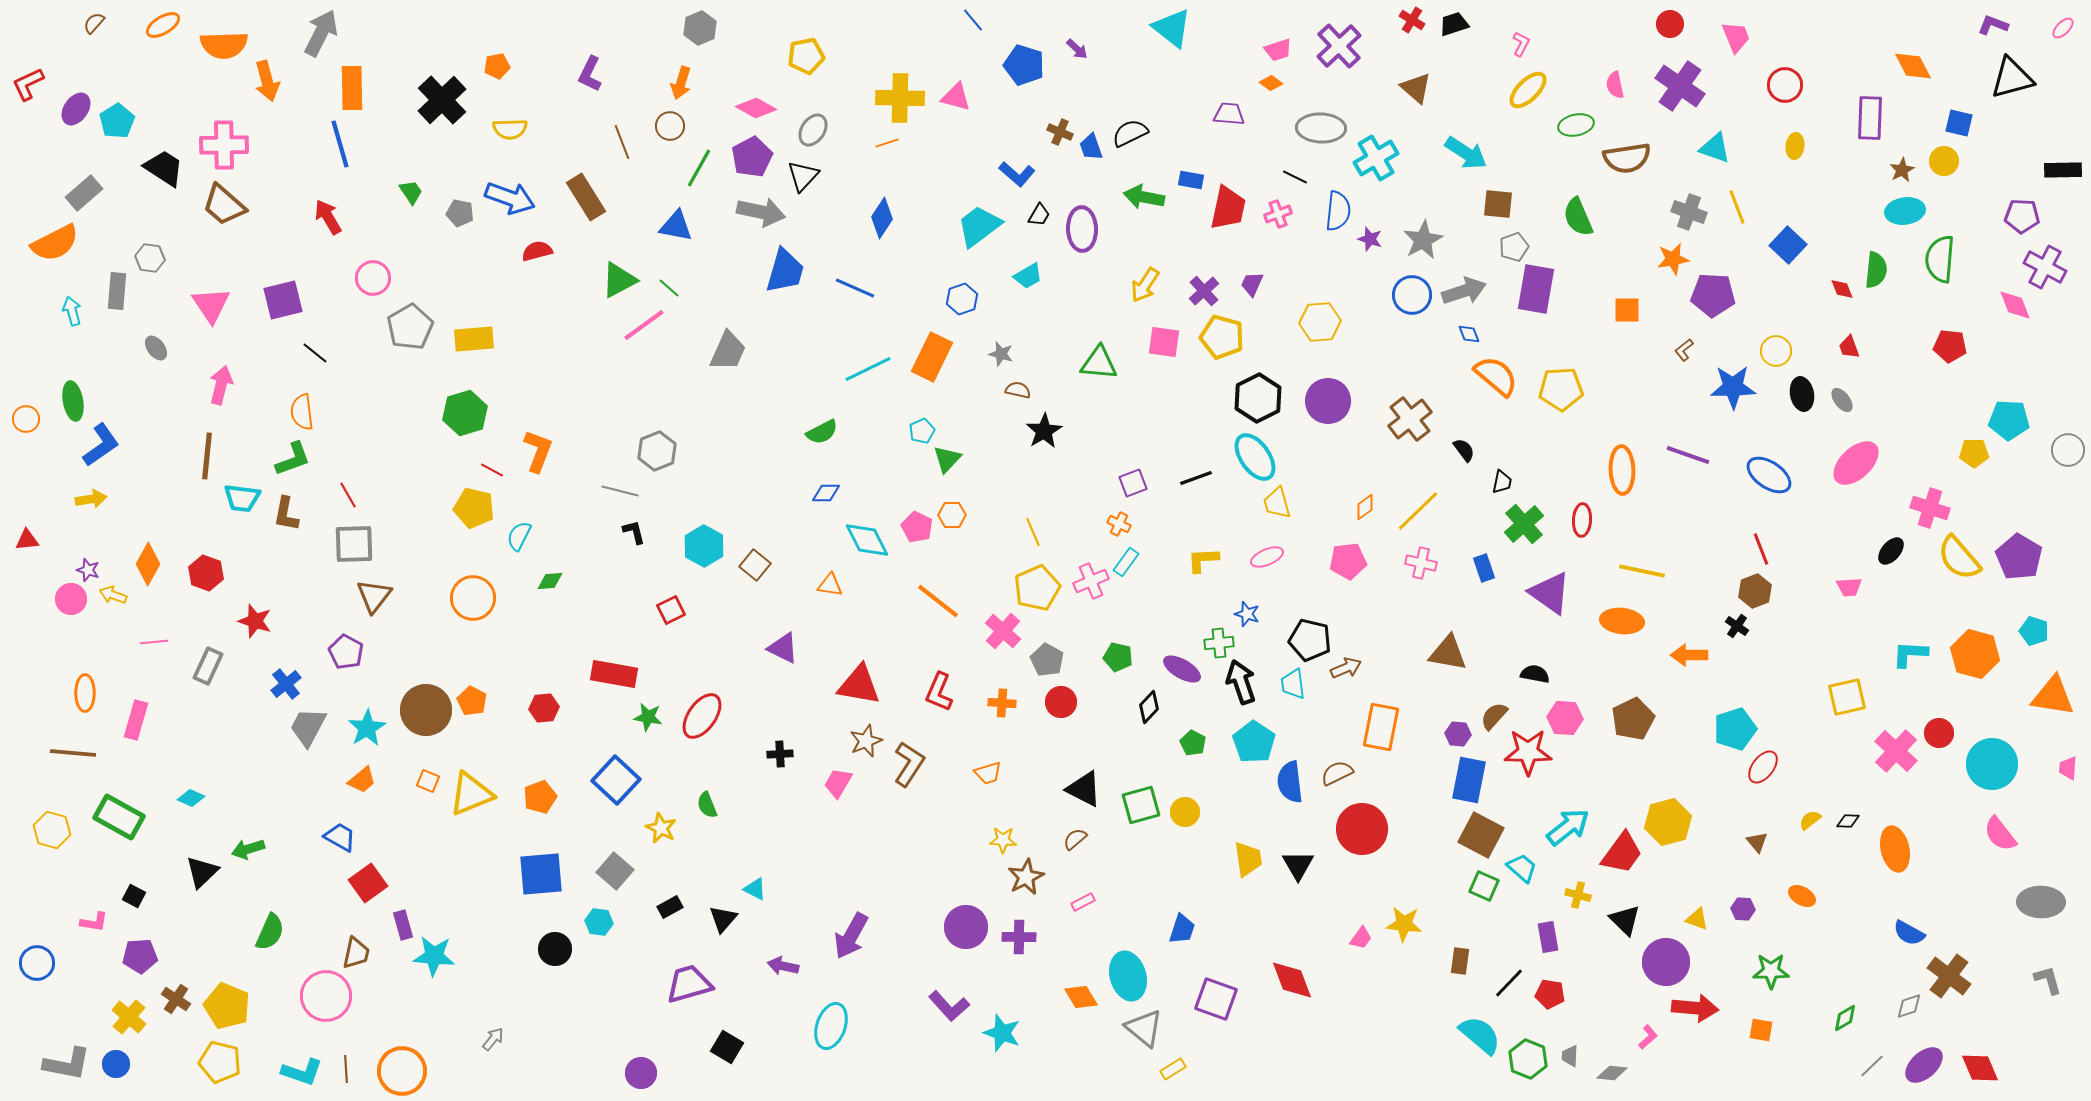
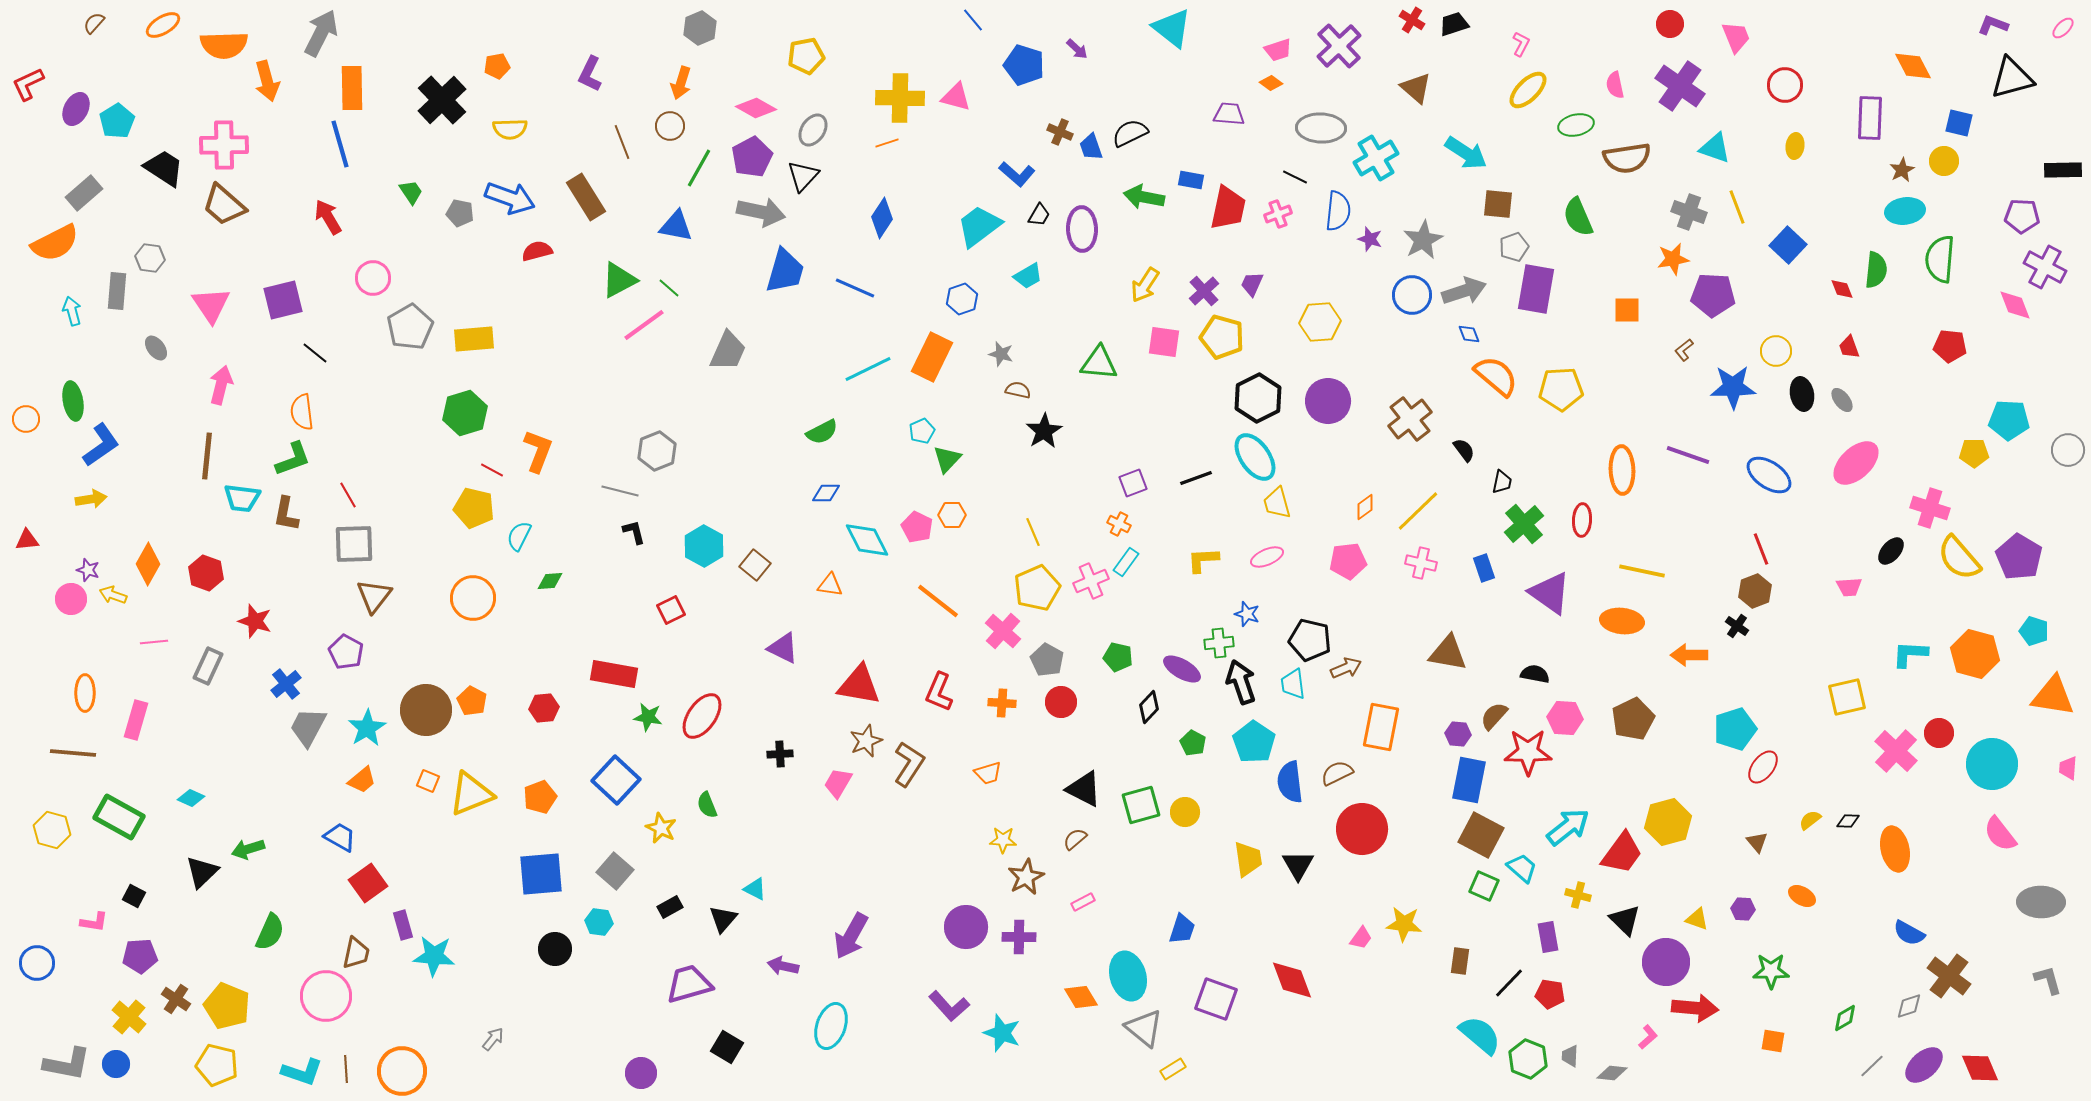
purple ellipse at (76, 109): rotated 8 degrees counterclockwise
orange square at (1761, 1030): moved 12 px right, 11 px down
yellow pentagon at (220, 1062): moved 3 px left, 3 px down
